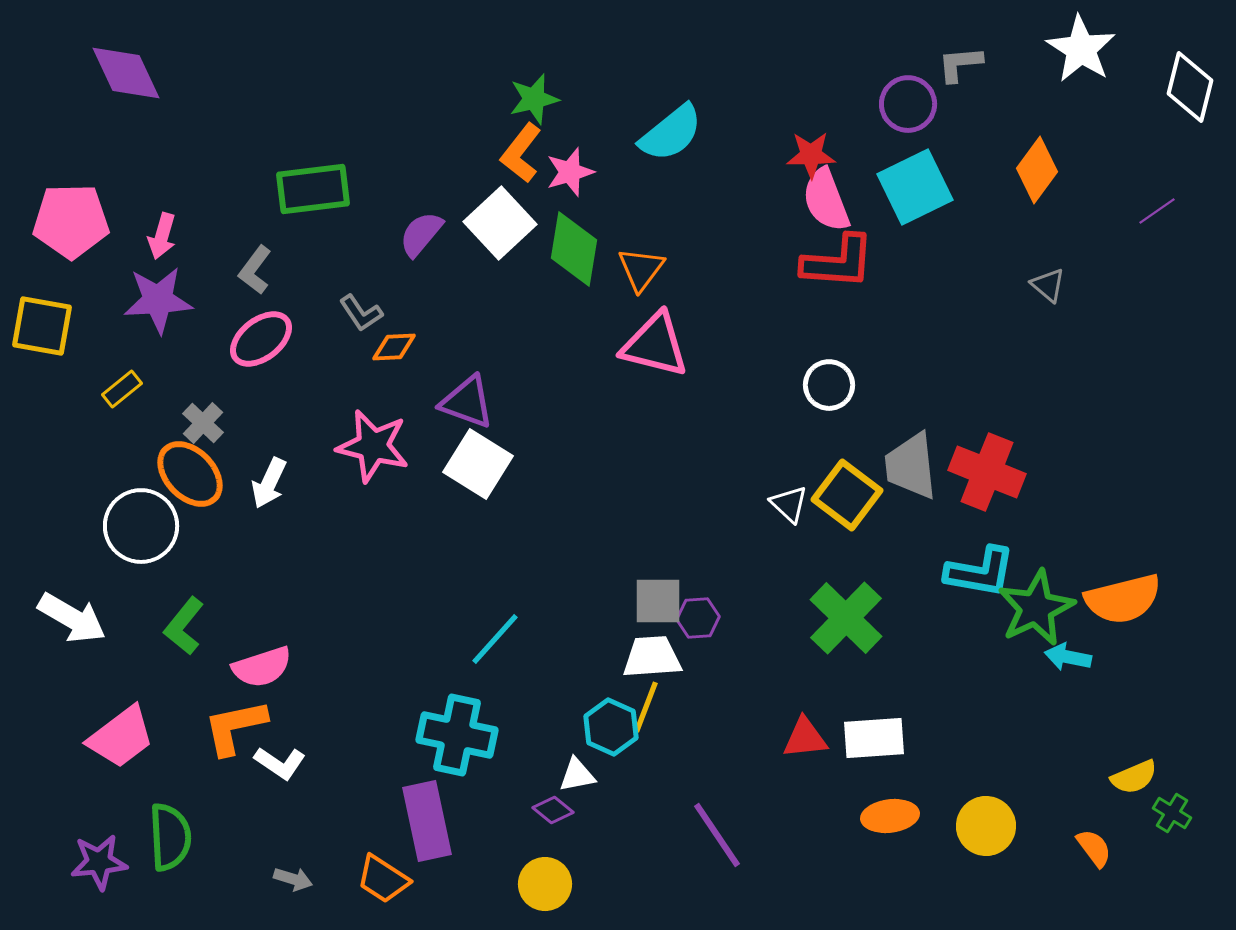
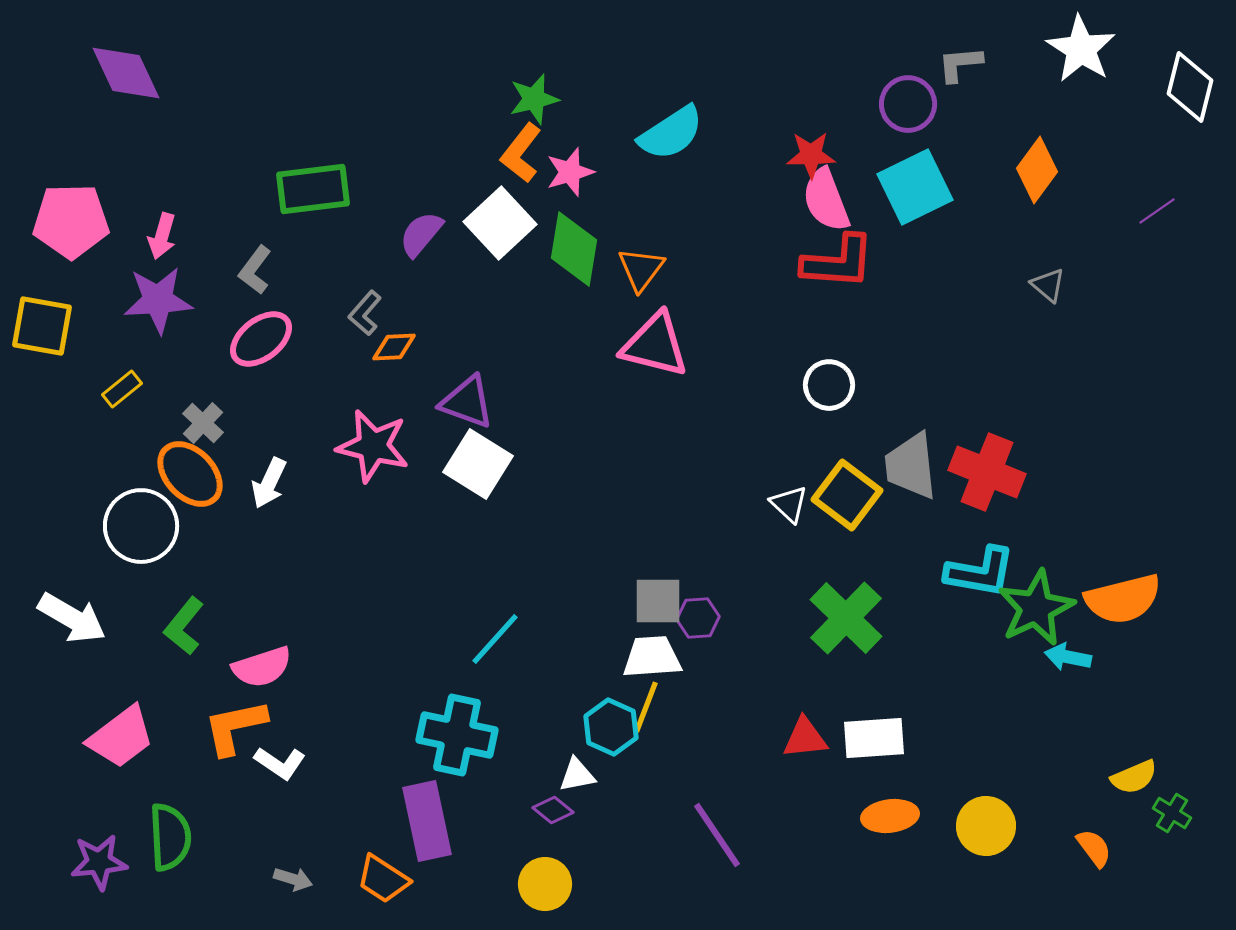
cyan semicircle at (671, 133): rotated 6 degrees clockwise
gray L-shape at (361, 313): moved 4 px right; rotated 75 degrees clockwise
